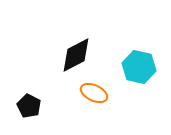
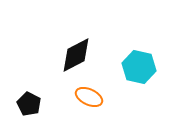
orange ellipse: moved 5 px left, 4 px down
black pentagon: moved 2 px up
